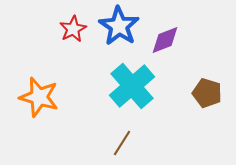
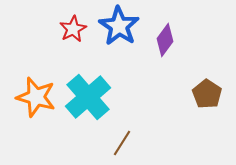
purple diamond: rotated 32 degrees counterclockwise
cyan cross: moved 44 px left, 11 px down
brown pentagon: moved 1 px down; rotated 16 degrees clockwise
orange star: moved 3 px left
